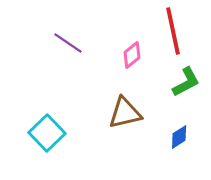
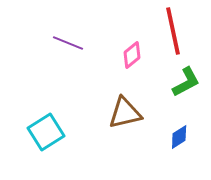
purple line: rotated 12 degrees counterclockwise
cyan square: moved 1 px left, 1 px up; rotated 12 degrees clockwise
